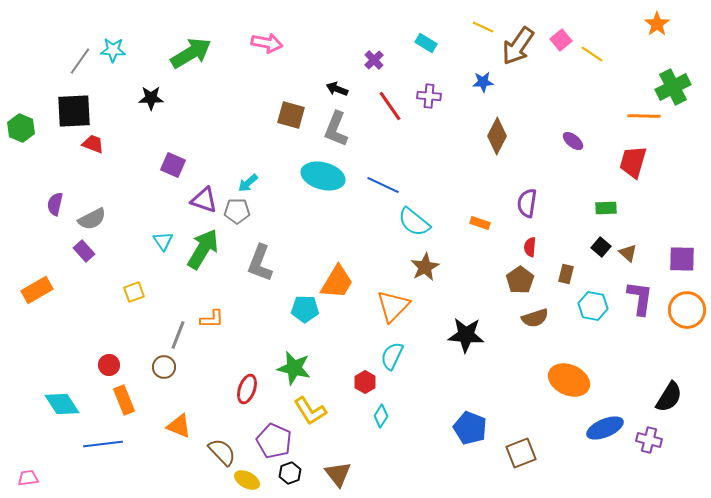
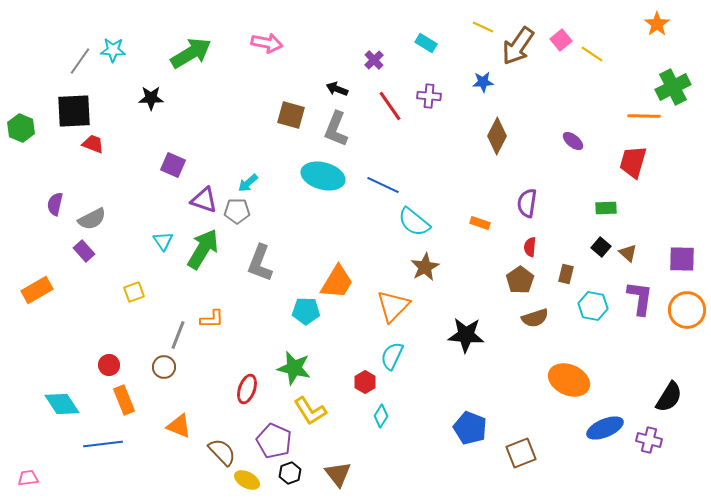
cyan pentagon at (305, 309): moved 1 px right, 2 px down
